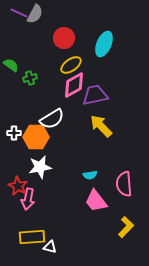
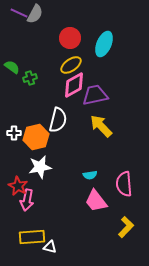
red circle: moved 6 px right
green semicircle: moved 1 px right, 2 px down
white semicircle: moved 6 px right, 1 px down; rotated 45 degrees counterclockwise
orange hexagon: rotated 15 degrees counterclockwise
pink arrow: moved 1 px left, 1 px down
